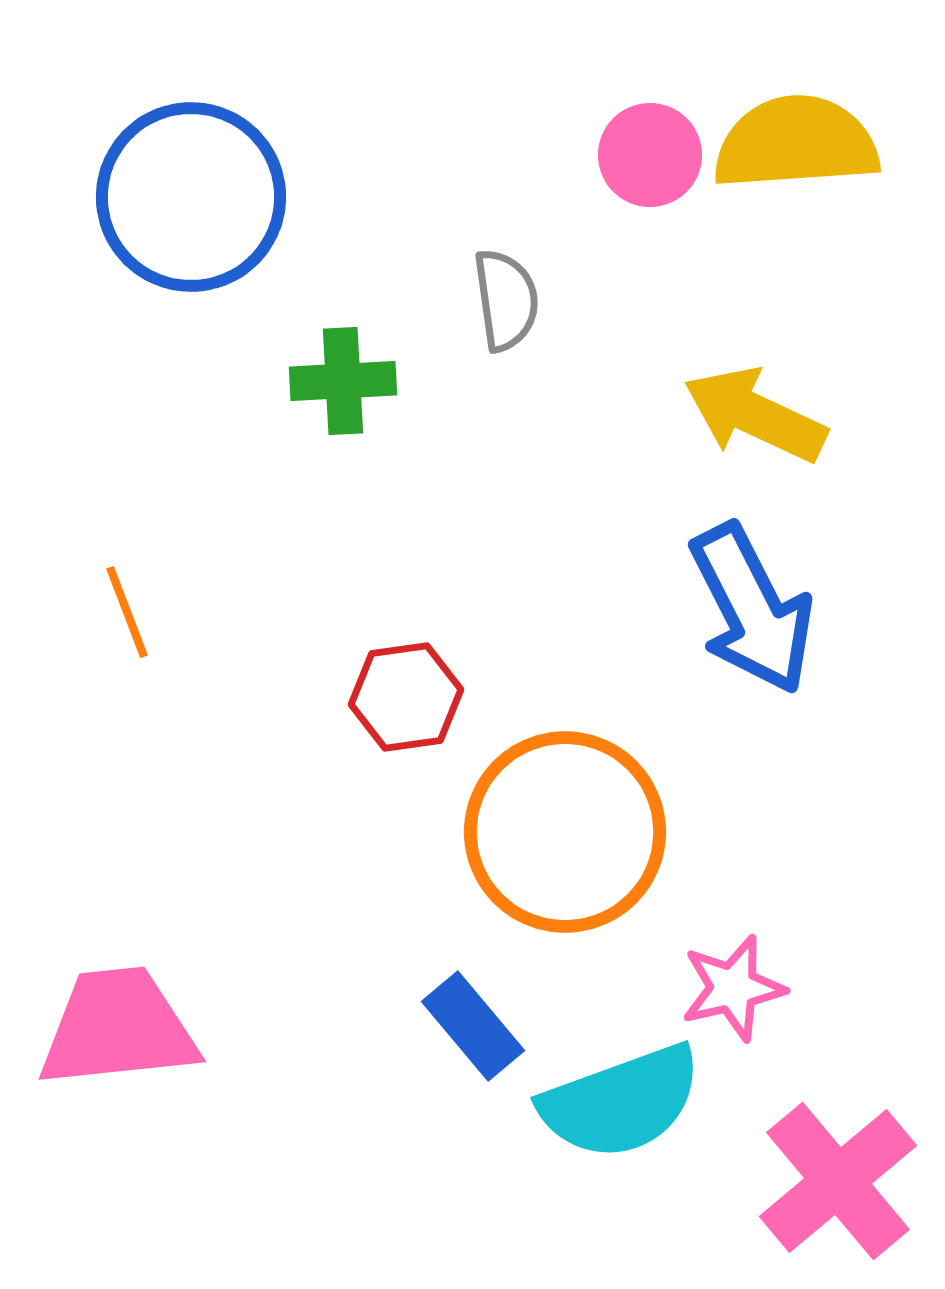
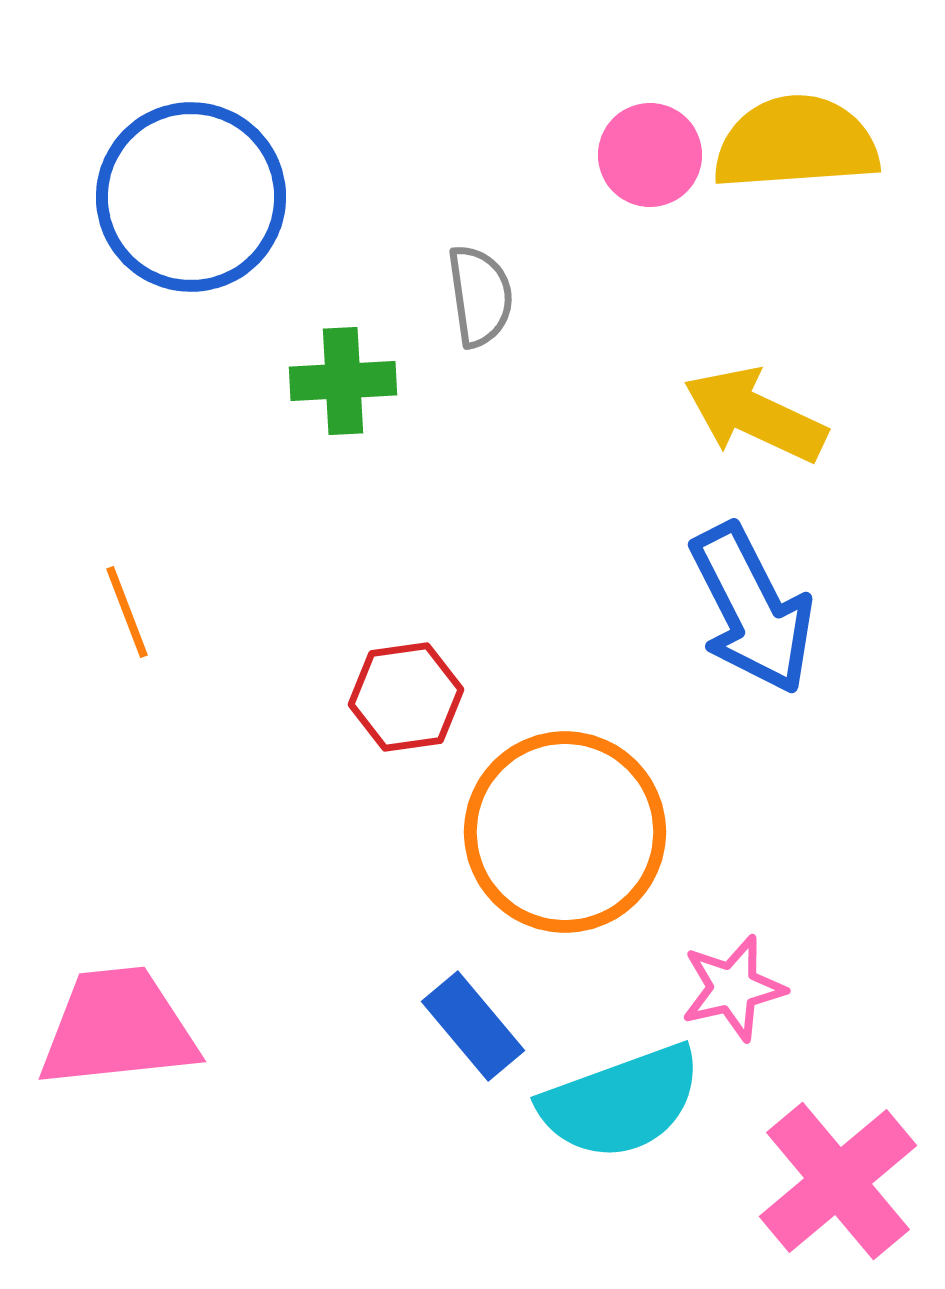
gray semicircle: moved 26 px left, 4 px up
